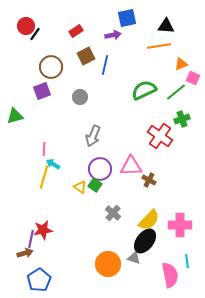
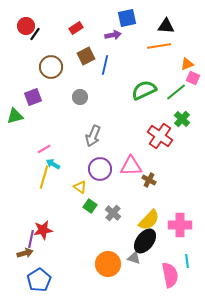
red rectangle: moved 3 px up
orange triangle: moved 6 px right
purple square: moved 9 px left, 6 px down
green cross: rotated 28 degrees counterclockwise
pink line: rotated 56 degrees clockwise
green square: moved 5 px left, 21 px down
